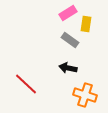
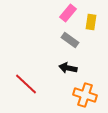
pink rectangle: rotated 18 degrees counterclockwise
yellow rectangle: moved 5 px right, 2 px up
